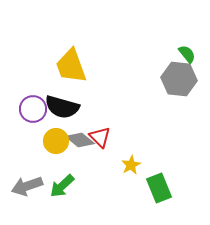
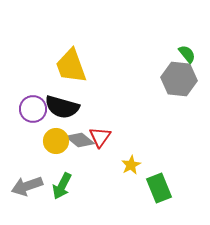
red triangle: rotated 20 degrees clockwise
green arrow: rotated 20 degrees counterclockwise
